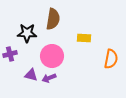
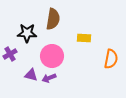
purple cross: rotated 16 degrees counterclockwise
